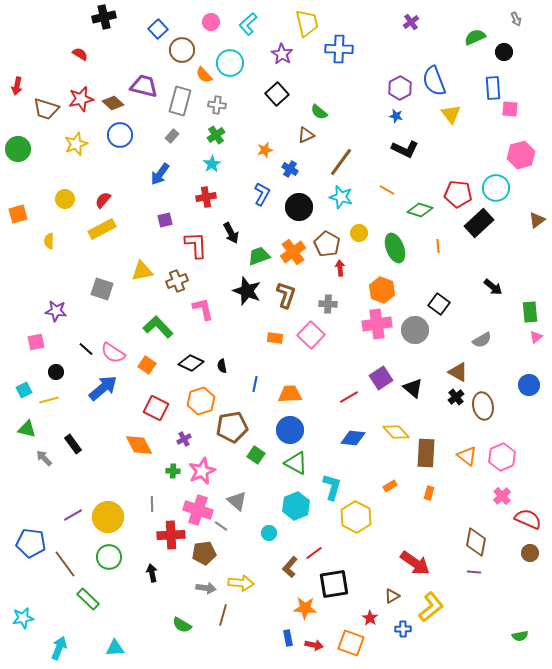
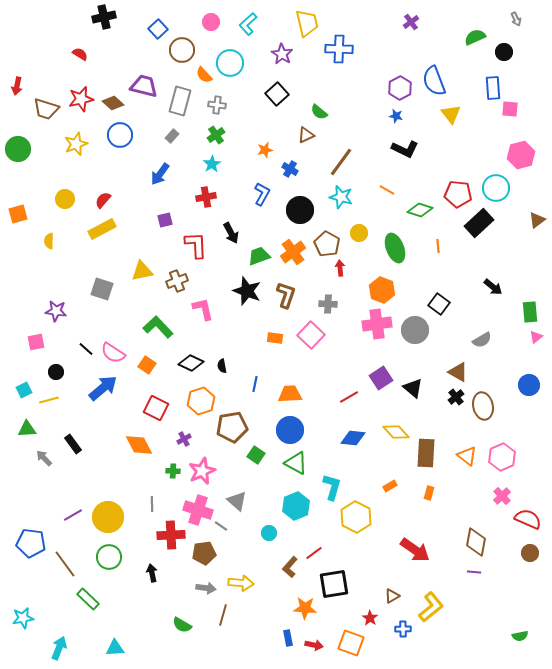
black circle at (299, 207): moved 1 px right, 3 px down
green triangle at (27, 429): rotated 18 degrees counterclockwise
red arrow at (415, 563): moved 13 px up
